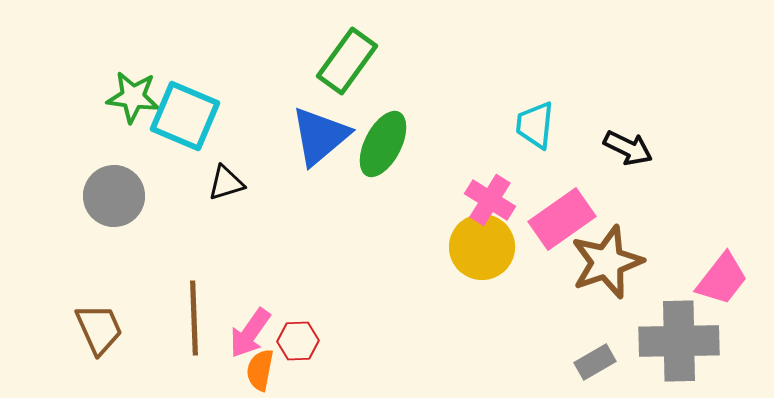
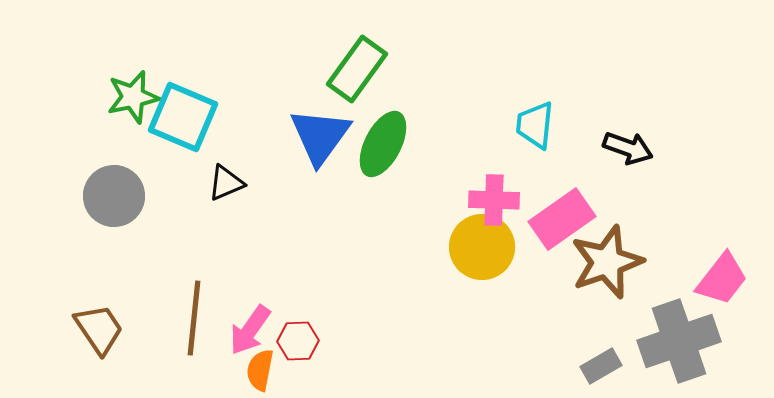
green rectangle: moved 10 px right, 8 px down
green star: rotated 20 degrees counterclockwise
cyan square: moved 2 px left, 1 px down
blue triangle: rotated 14 degrees counterclockwise
black arrow: rotated 6 degrees counterclockwise
black triangle: rotated 6 degrees counterclockwise
pink cross: moved 4 px right; rotated 30 degrees counterclockwise
brown line: rotated 8 degrees clockwise
brown trapezoid: rotated 10 degrees counterclockwise
pink arrow: moved 3 px up
gray cross: rotated 18 degrees counterclockwise
gray rectangle: moved 6 px right, 4 px down
